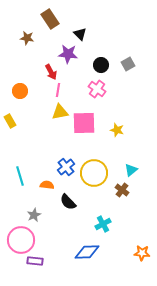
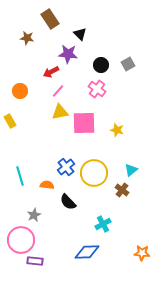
red arrow: rotated 91 degrees clockwise
pink line: moved 1 px down; rotated 32 degrees clockwise
